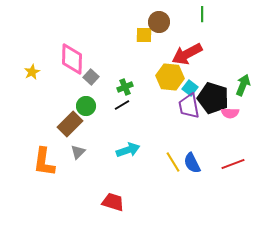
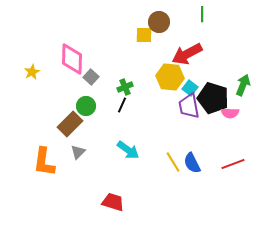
black line: rotated 35 degrees counterclockwise
cyan arrow: rotated 55 degrees clockwise
